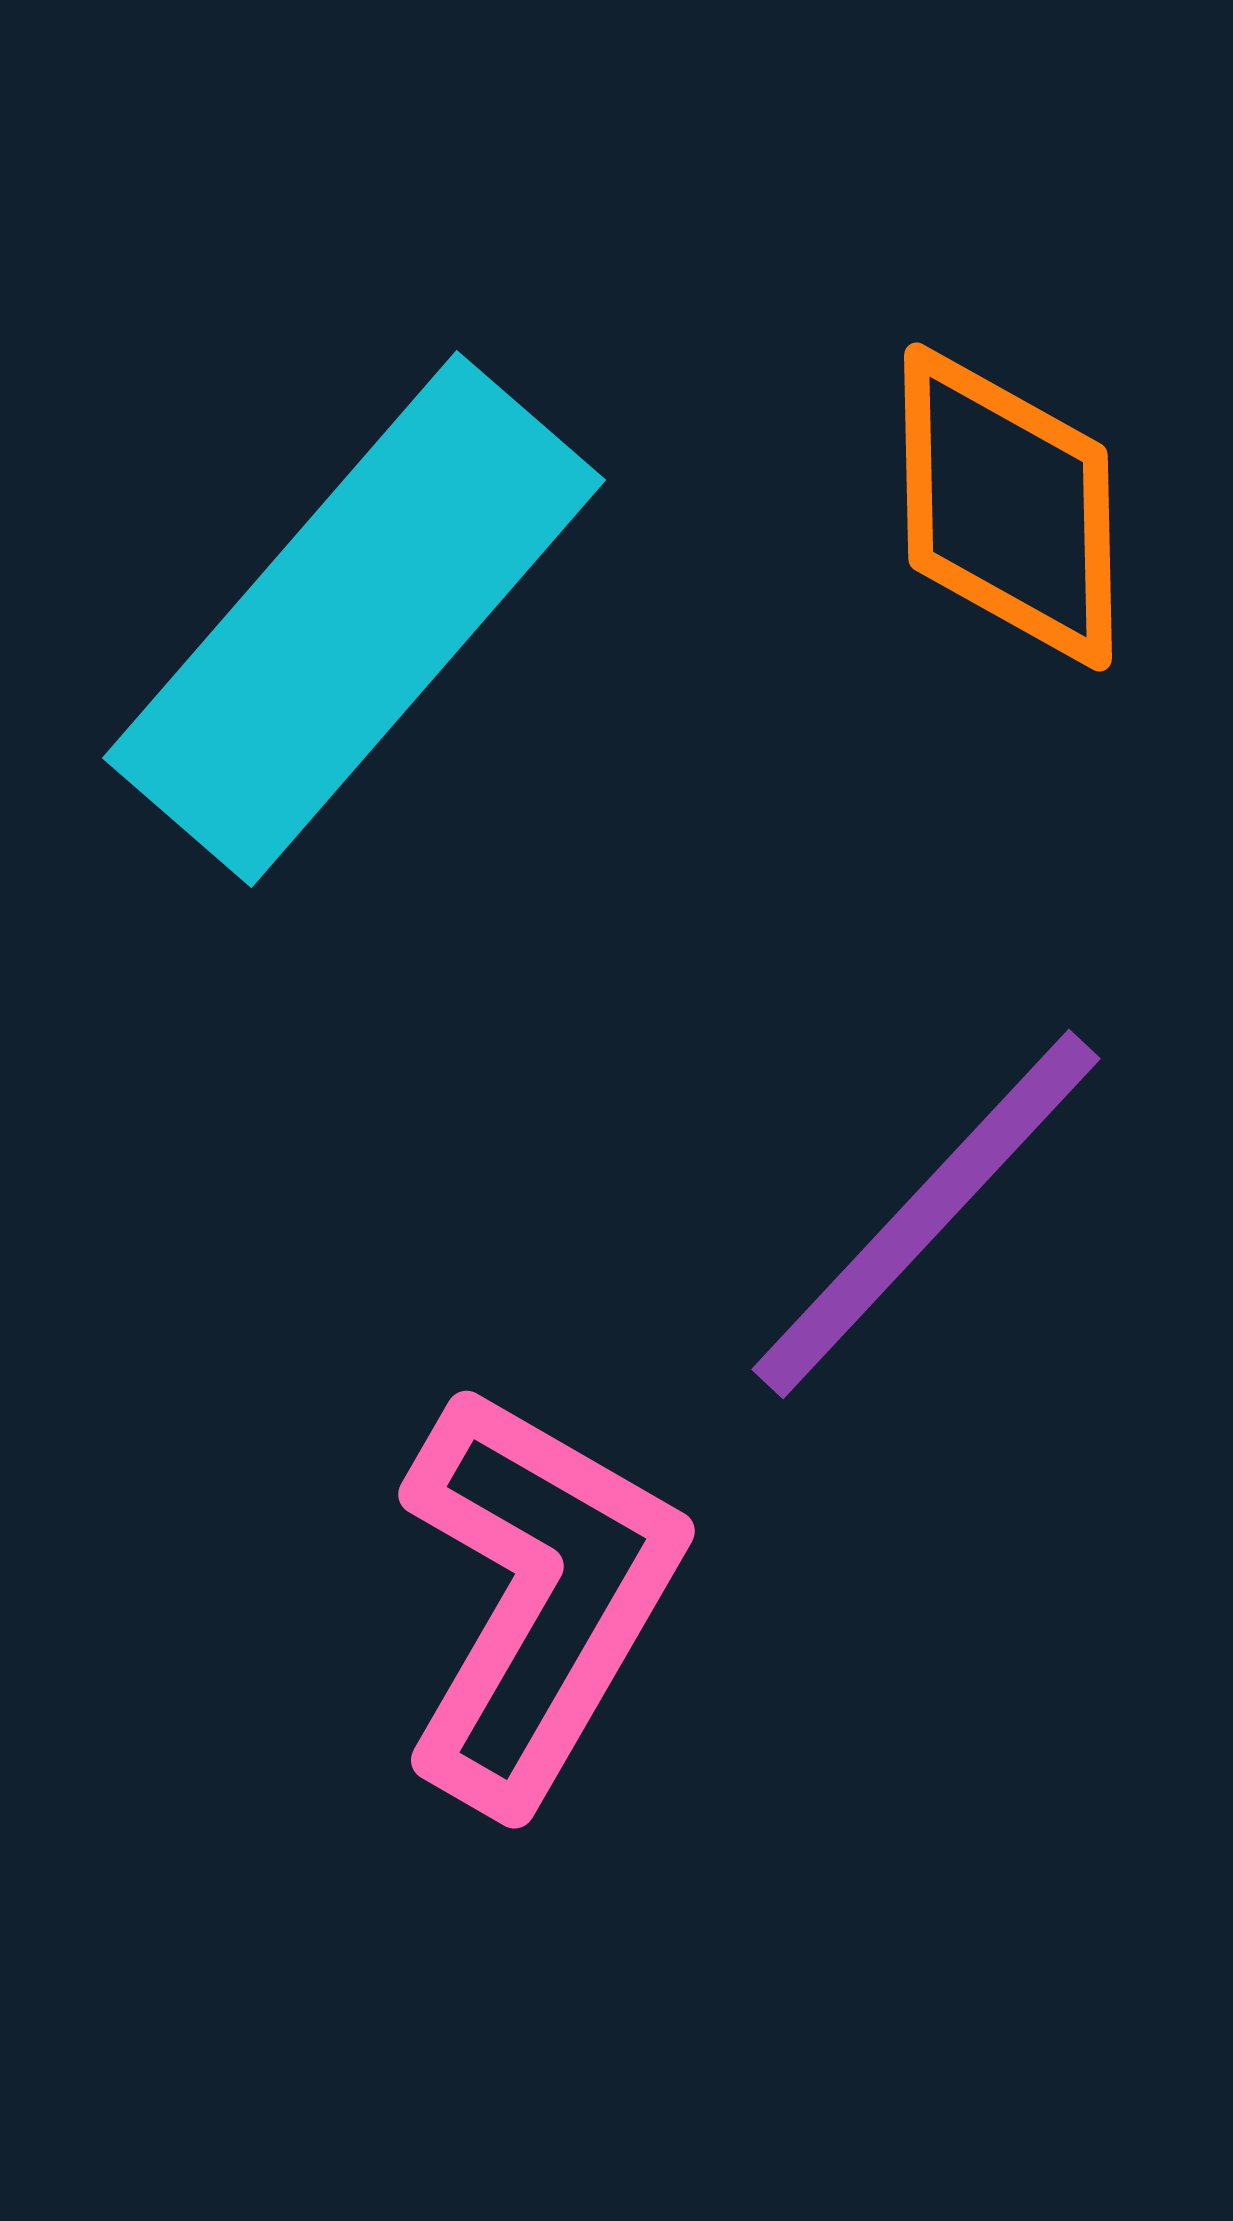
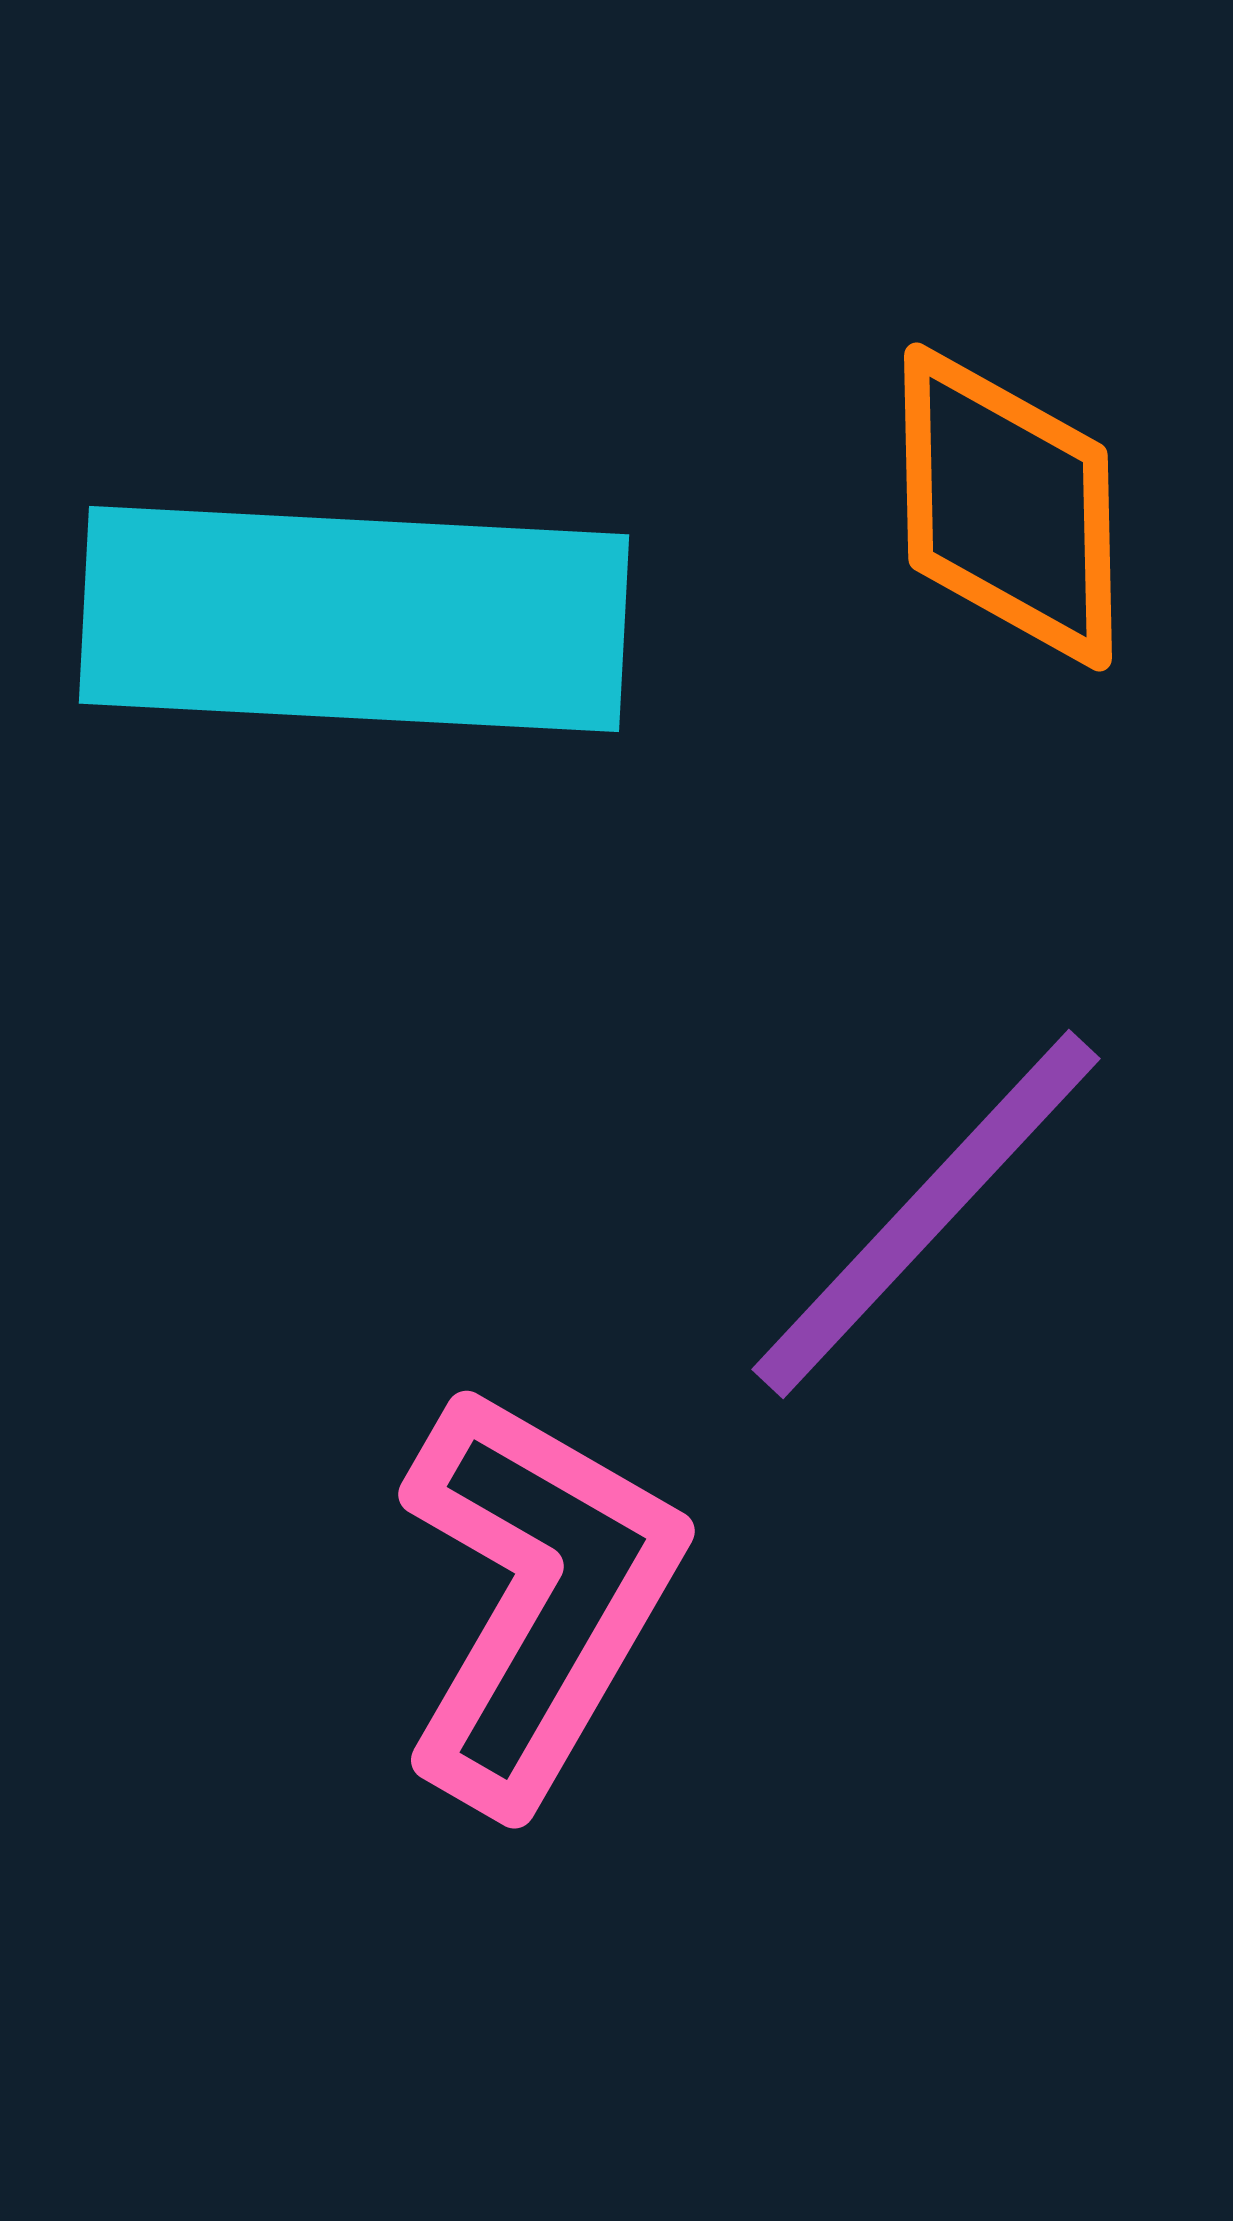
cyan rectangle: rotated 52 degrees clockwise
